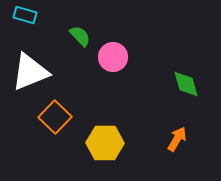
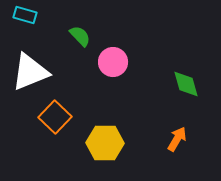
pink circle: moved 5 px down
